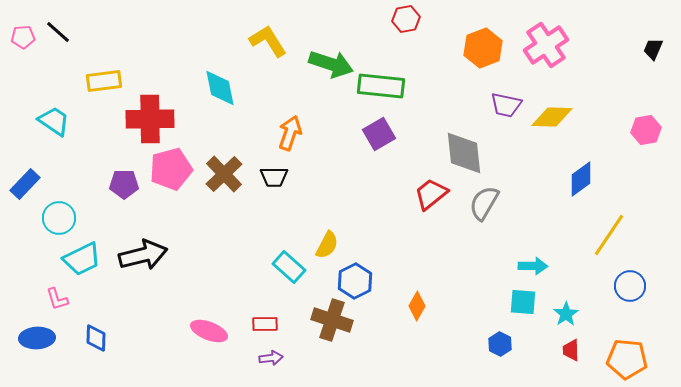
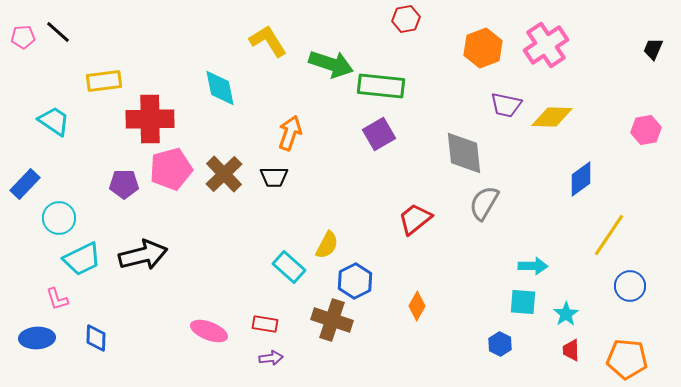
red trapezoid at (431, 194): moved 16 px left, 25 px down
red rectangle at (265, 324): rotated 10 degrees clockwise
